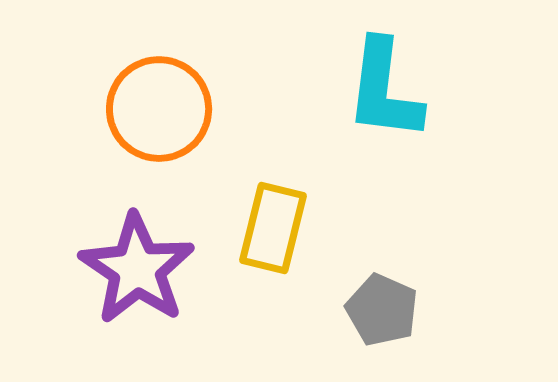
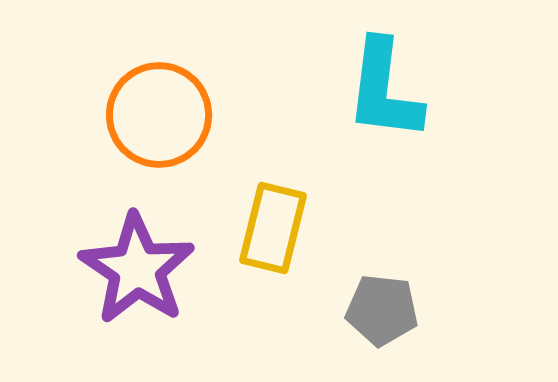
orange circle: moved 6 px down
gray pentagon: rotated 18 degrees counterclockwise
